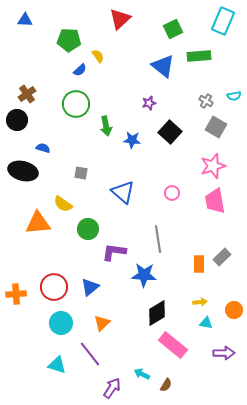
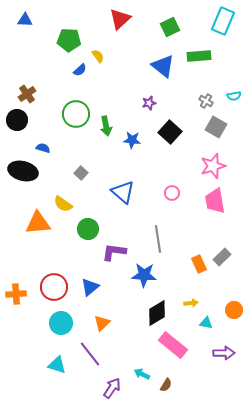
green square at (173, 29): moved 3 px left, 2 px up
green circle at (76, 104): moved 10 px down
gray square at (81, 173): rotated 32 degrees clockwise
orange rectangle at (199, 264): rotated 24 degrees counterclockwise
yellow arrow at (200, 302): moved 9 px left, 1 px down
